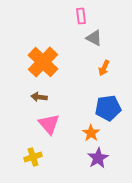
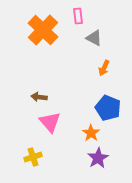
pink rectangle: moved 3 px left
orange cross: moved 32 px up
blue pentagon: rotated 30 degrees clockwise
pink triangle: moved 1 px right, 2 px up
